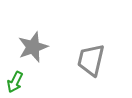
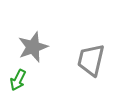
green arrow: moved 3 px right, 2 px up
